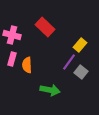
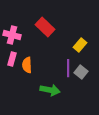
purple line: moved 1 px left, 6 px down; rotated 36 degrees counterclockwise
